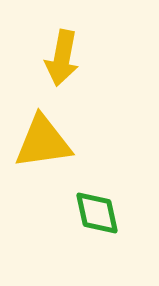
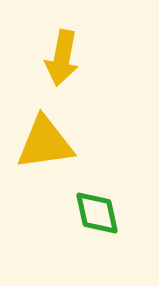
yellow triangle: moved 2 px right, 1 px down
